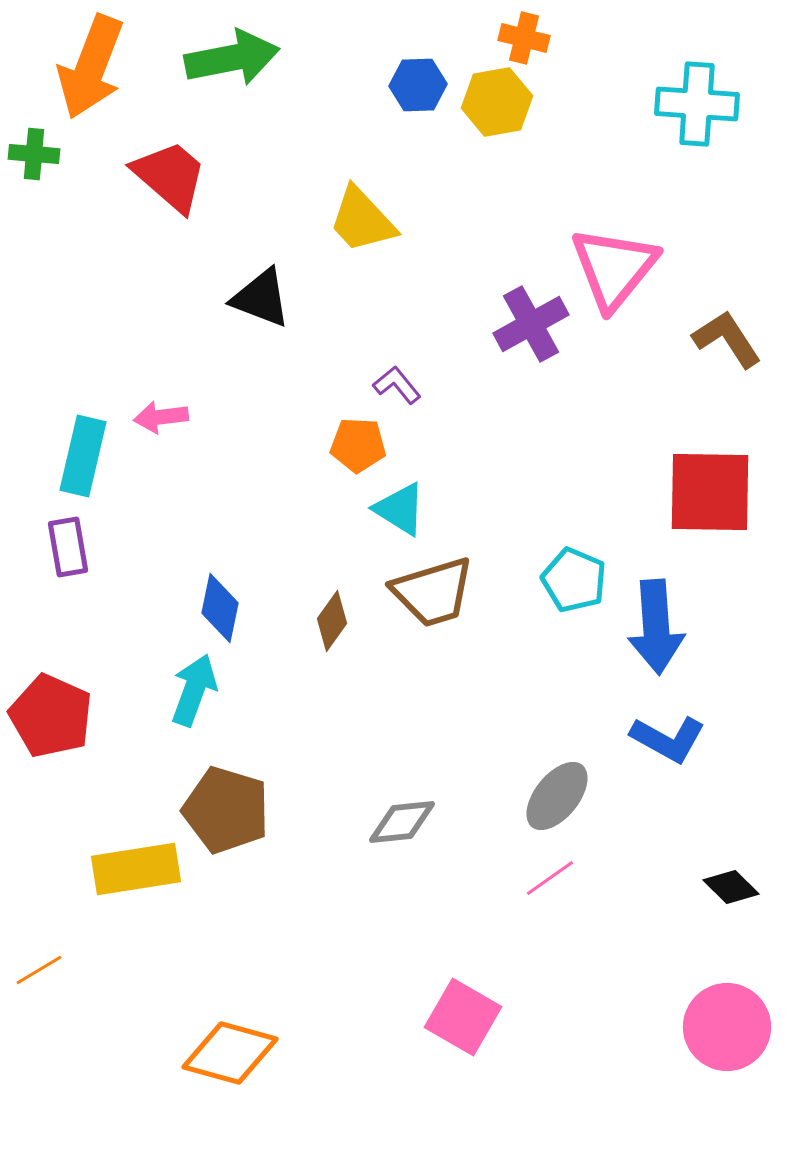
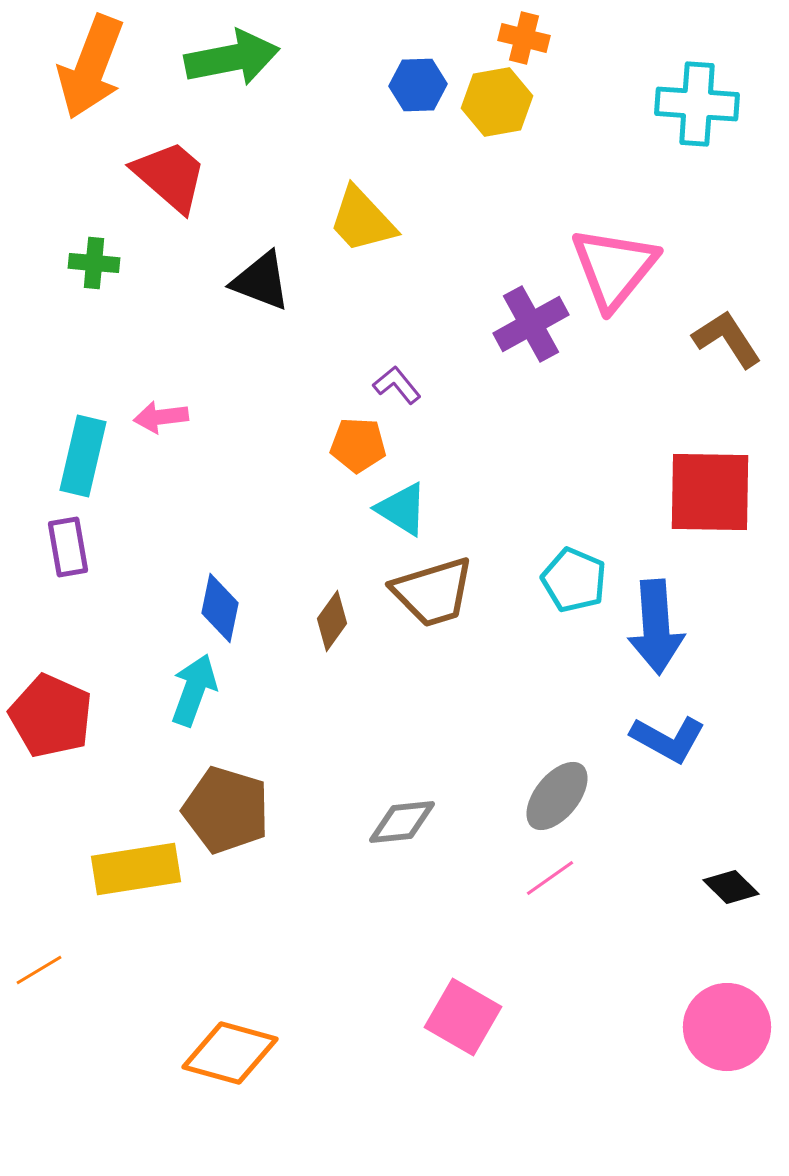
green cross: moved 60 px right, 109 px down
black triangle: moved 17 px up
cyan triangle: moved 2 px right
